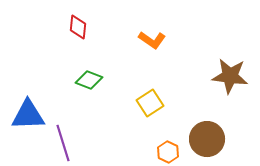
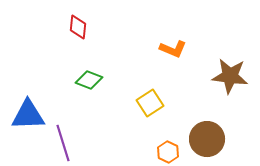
orange L-shape: moved 21 px right, 9 px down; rotated 12 degrees counterclockwise
